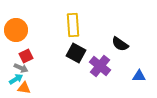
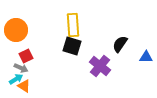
black semicircle: rotated 90 degrees clockwise
black square: moved 4 px left, 7 px up; rotated 12 degrees counterclockwise
blue triangle: moved 7 px right, 19 px up
orange triangle: moved 2 px up; rotated 24 degrees clockwise
